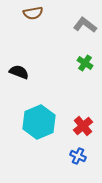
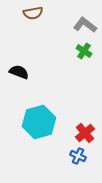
green cross: moved 1 px left, 12 px up
cyan hexagon: rotated 8 degrees clockwise
red cross: moved 2 px right, 7 px down
